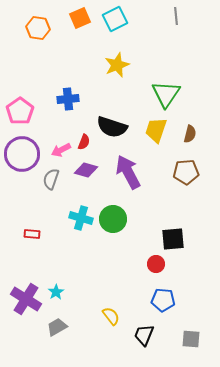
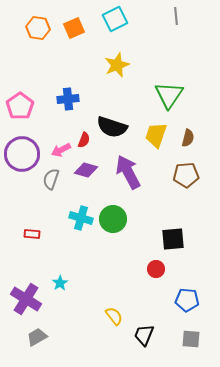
orange square: moved 6 px left, 10 px down
green triangle: moved 3 px right, 1 px down
pink pentagon: moved 5 px up
yellow trapezoid: moved 5 px down
brown semicircle: moved 2 px left, 4 px down
red semicircle: moved 2 px up
brown pentagon: moved 3 px down
red circle: moved 5 px down
cyan star: moved 4 px right, 9 px up
blue pentagon: moved 24 px right
yellow semicircle: moved 3 px right
gray trapezoid: moved 20 px left, 10 px down
